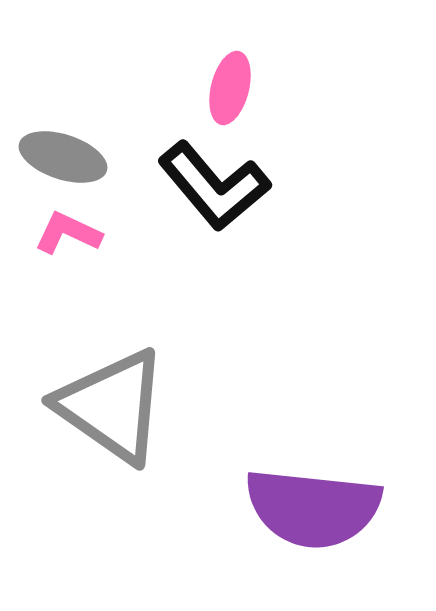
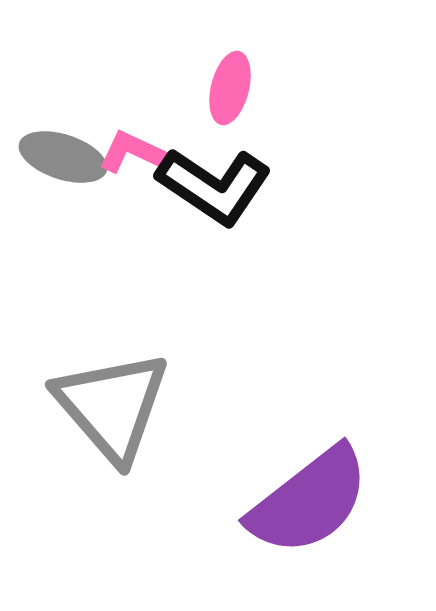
black L-shape: rotated 16 degrees counterclockwise
pink L-shape: moved 64 px right, 81 px up
gray triangle: rotated 14 degrees clockwise
purple semicircle: moved 4 px left, 7 px up; rotated 44 degrees counterclockwise
